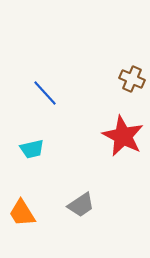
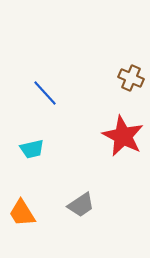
brown cross: moved 1 px left, 1 px up
